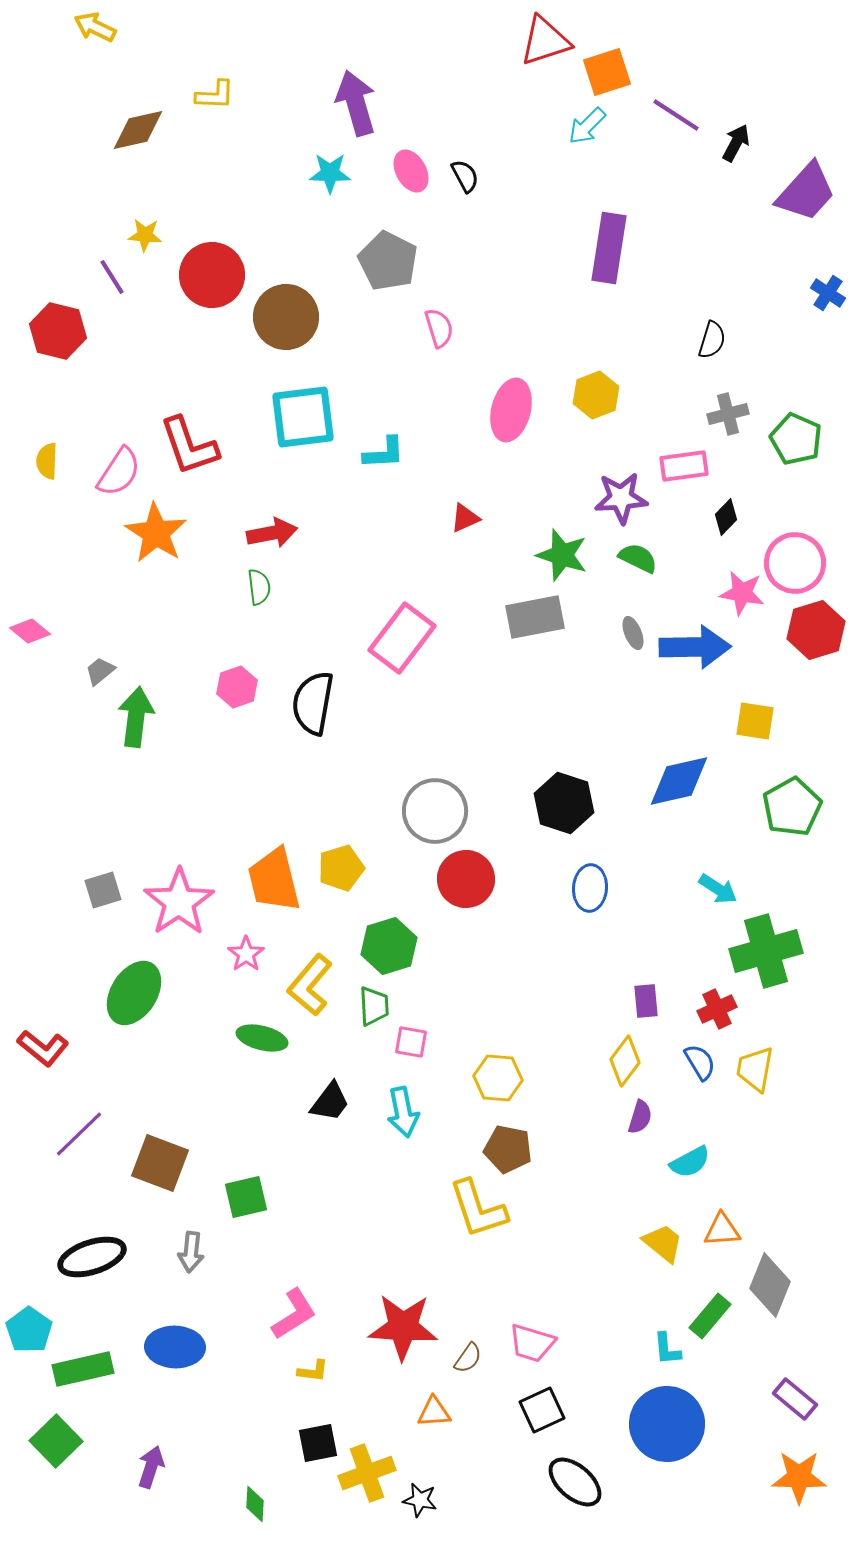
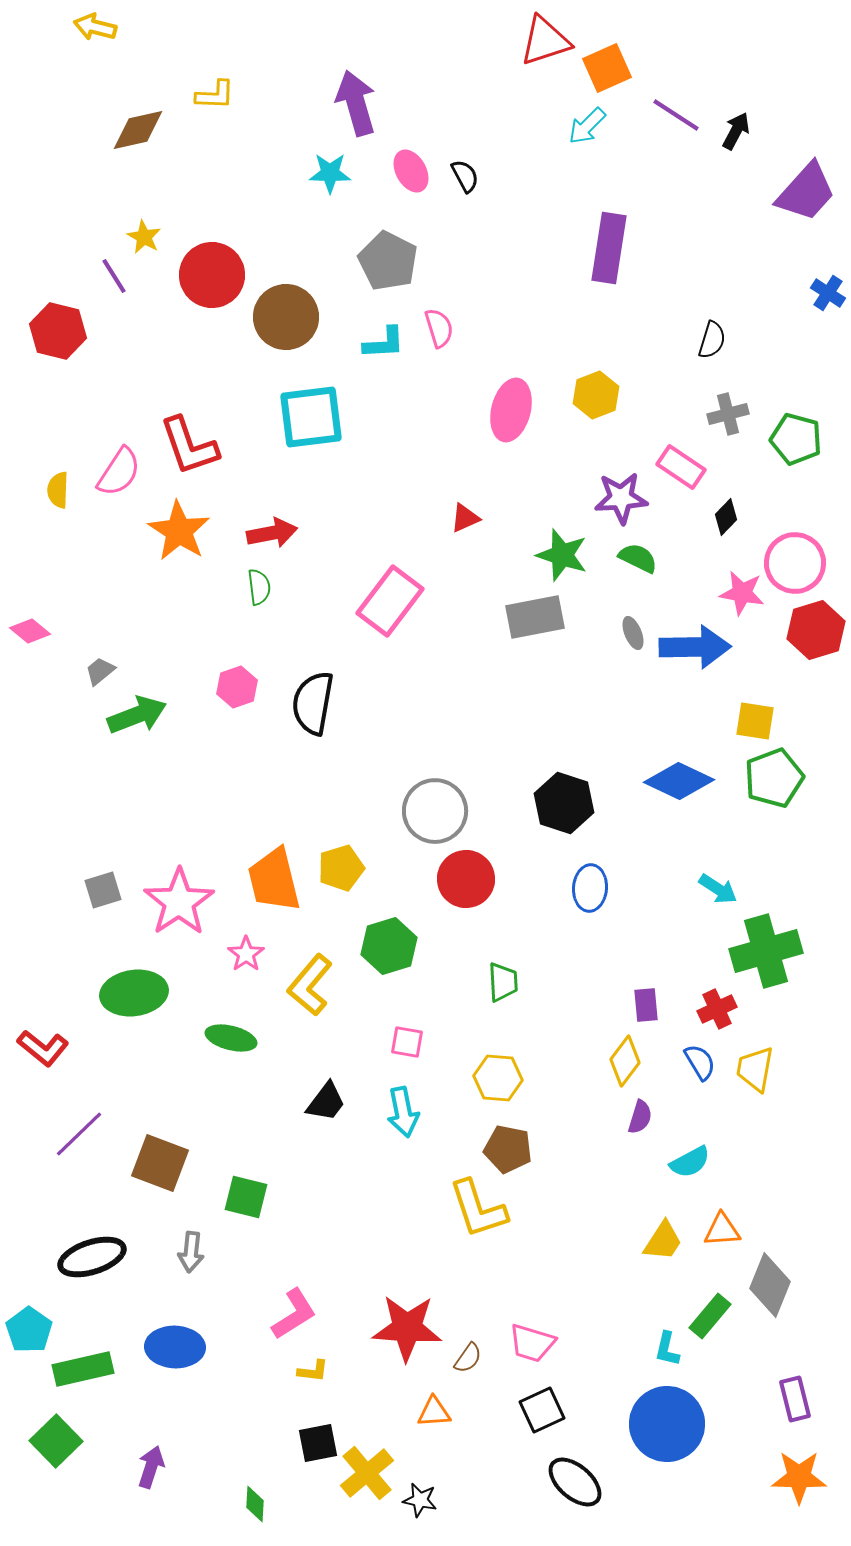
yellow arrow at (95, 27): rotated 12 degrees counterclockwise
orange square at (607, 72): moved 4 px up; rotated 6 degrees counterclockwise
black arrow at (736, 143): moved 12 px up
yellow star at (145, 235): moved 1 px left, 2 px down; rotated 24 degrees clockwise
purple line at (112, 277): moved 2 px right, 1 px up
cyan square at (303, 417): moved 8 px right
green pentagon at (796, 439): rotated 9 degrees counterclockwise
cyan L-shape at (384, 453): moved 110 px up
yellow semicircle at (47, 461): moved 11 px right, 29 px down
pink rectangle at (684, 466): moved 3 px left, 1 px down; rotated 42 degrees clockwise
orange star at (156, 533): moved 23 px right, 2 px up
pink rectangle at (402, 638): moved 12 px left, 37 px up
green arrow at (136, 717): moved 1 px right, 2 px up; rotated 62 degrees clockwise
blue diamond at (679, 781): rotated 38 degrees clockwise
green pentagon at (792, 807): moved 18 px left, 29 px up; rotated 8 degrees clockwise
green ellipse at (134, 993): rotated 50 degrees clockwise
purple rectangle at (646, 1001): moved 4 px down
green trapezoid at (374, 1006): moved 129 px right, 24 px up
green ellipse at (262, 1038): moved 31 px left
pink square at (411, 1042): moved 4 px left
black trapezoid at (330, 1102): moved 4 px left
green square at (246, 1197): rotated 27 degrees clockwise
yellow trapezoid at (663, 1243): moved 2 px up; rotated 84 degrees clockwise
red star at (403, 1327): moved 4 px right, 1 px down
cyan L-shape at (667, 1349): rotated 18 degrees clockwise
purple rectangle at (795, 1399): rotated 36 degrees clockwise
yellow cross at (367, 1473): rotated 20 degrees counterclockwise
